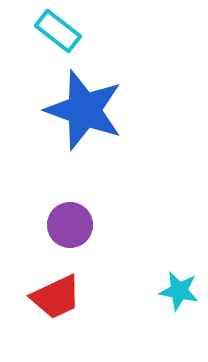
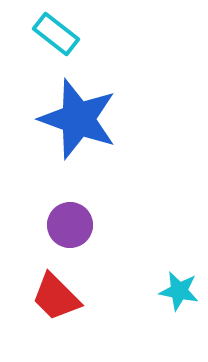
cyan rectangle: moved 2 px left, 3 px down
blue star: moved 6 px left, 9 px down
red trapezoid: rotated 70 degrees clockwise
